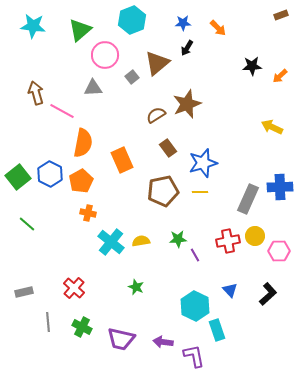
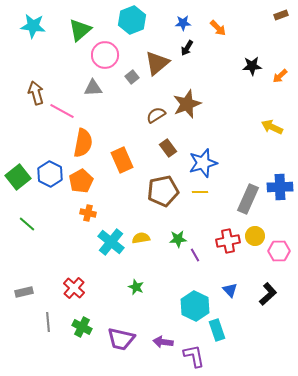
yellow semicircle at (141, 241): moved 3 px up
